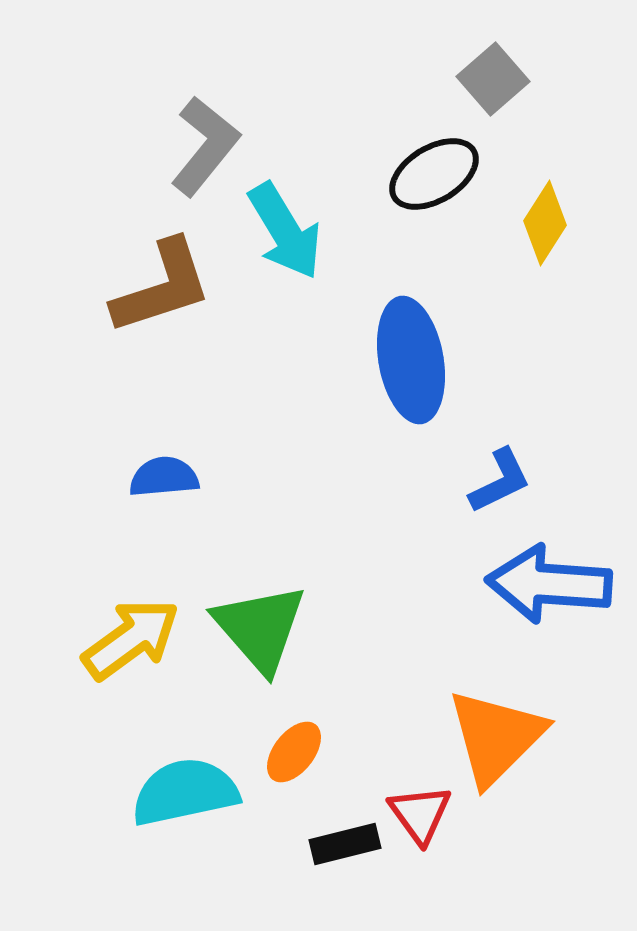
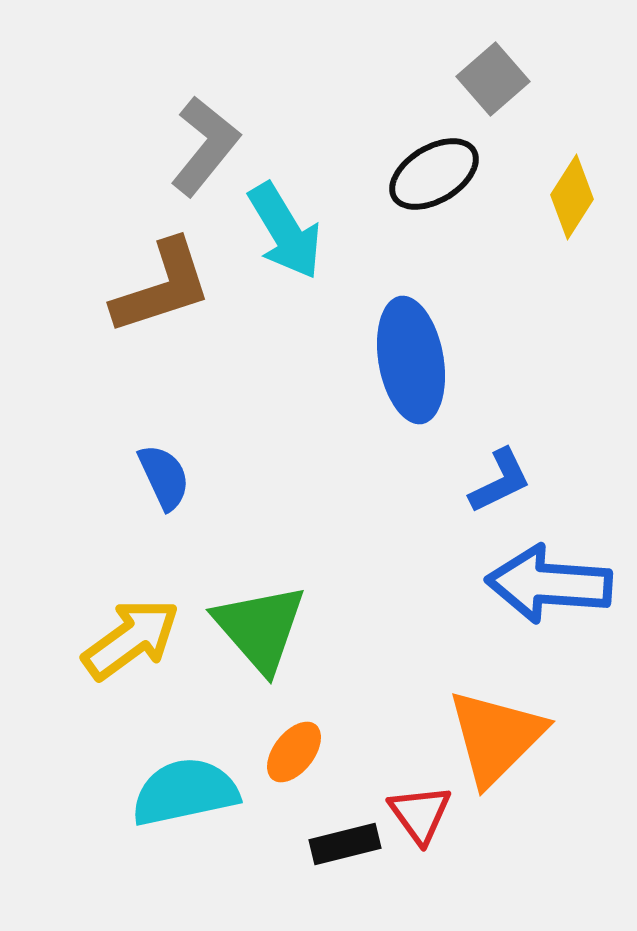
yellow diamond: moved 27 px right, 26 px up
blue semicircle: rotated 70 degrees clockwise
